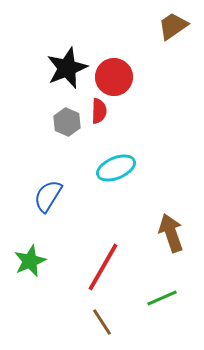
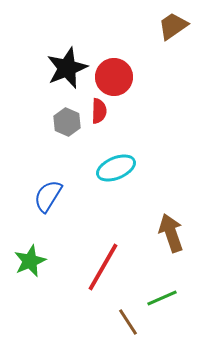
brown line: moved 26 px right
